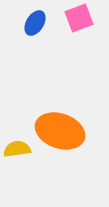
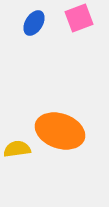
blue ellipse: moved 1 px left
